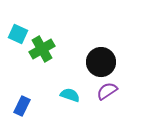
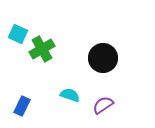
black circle: moved 2 px right, 4 px up
purple semicircle: moved 4 px left, 14 px down
